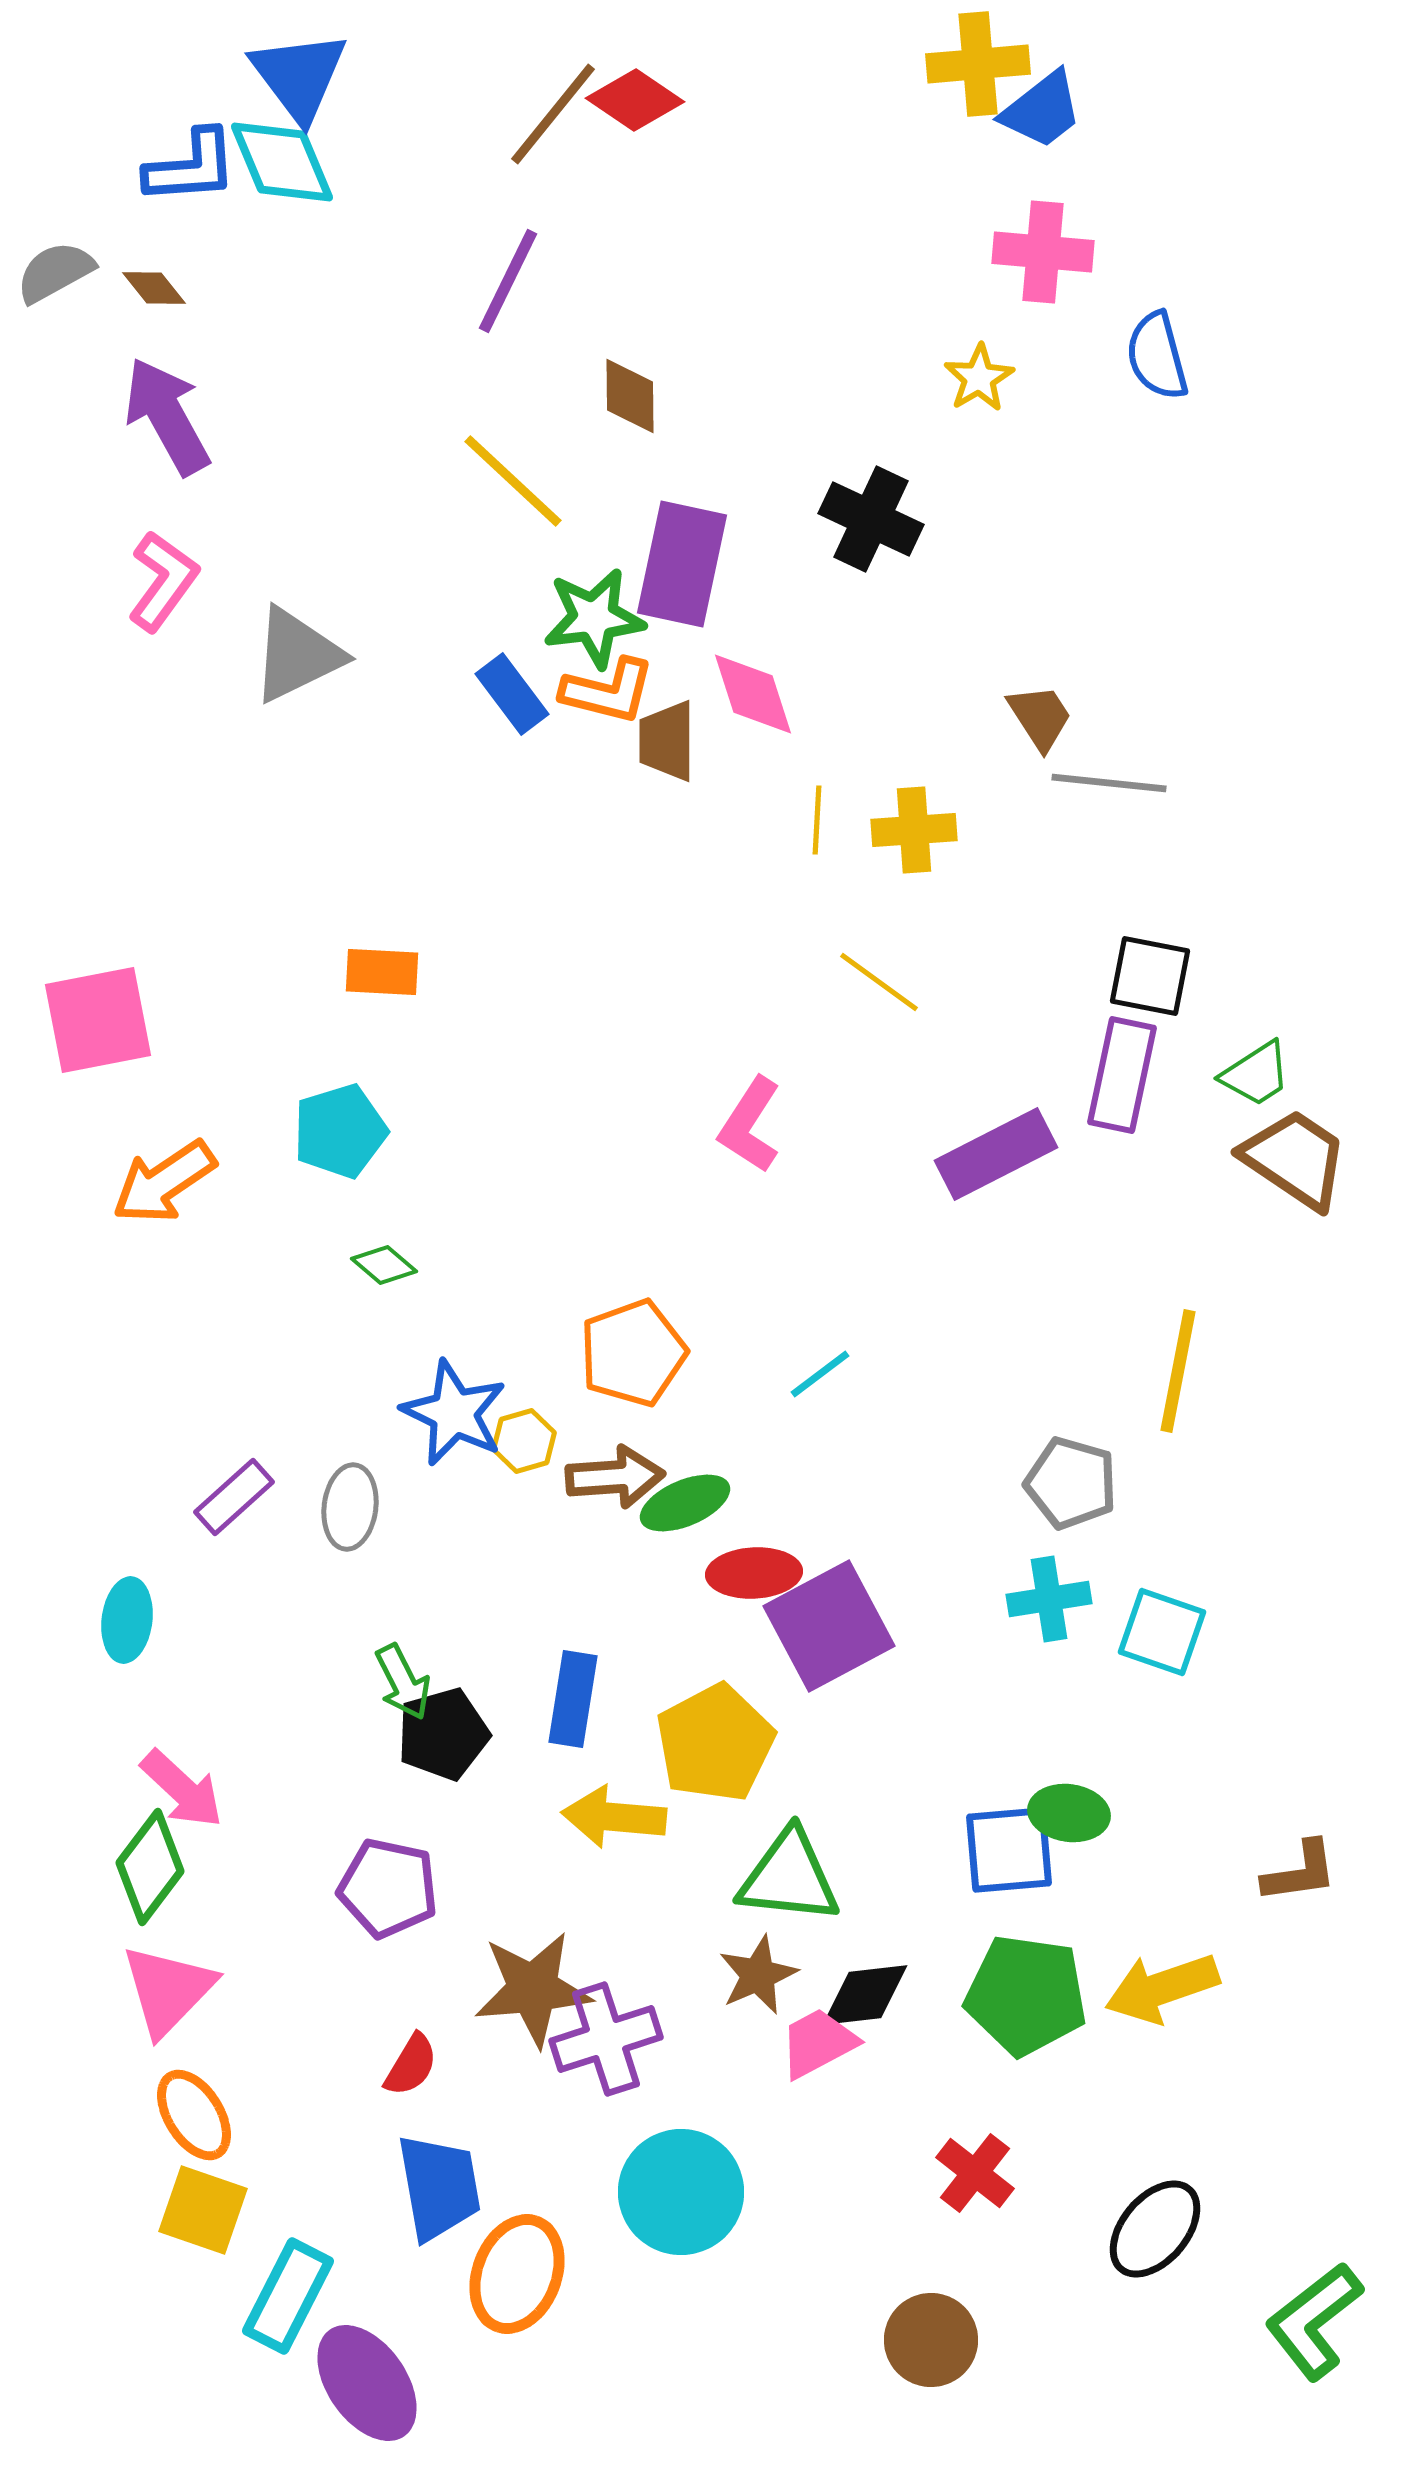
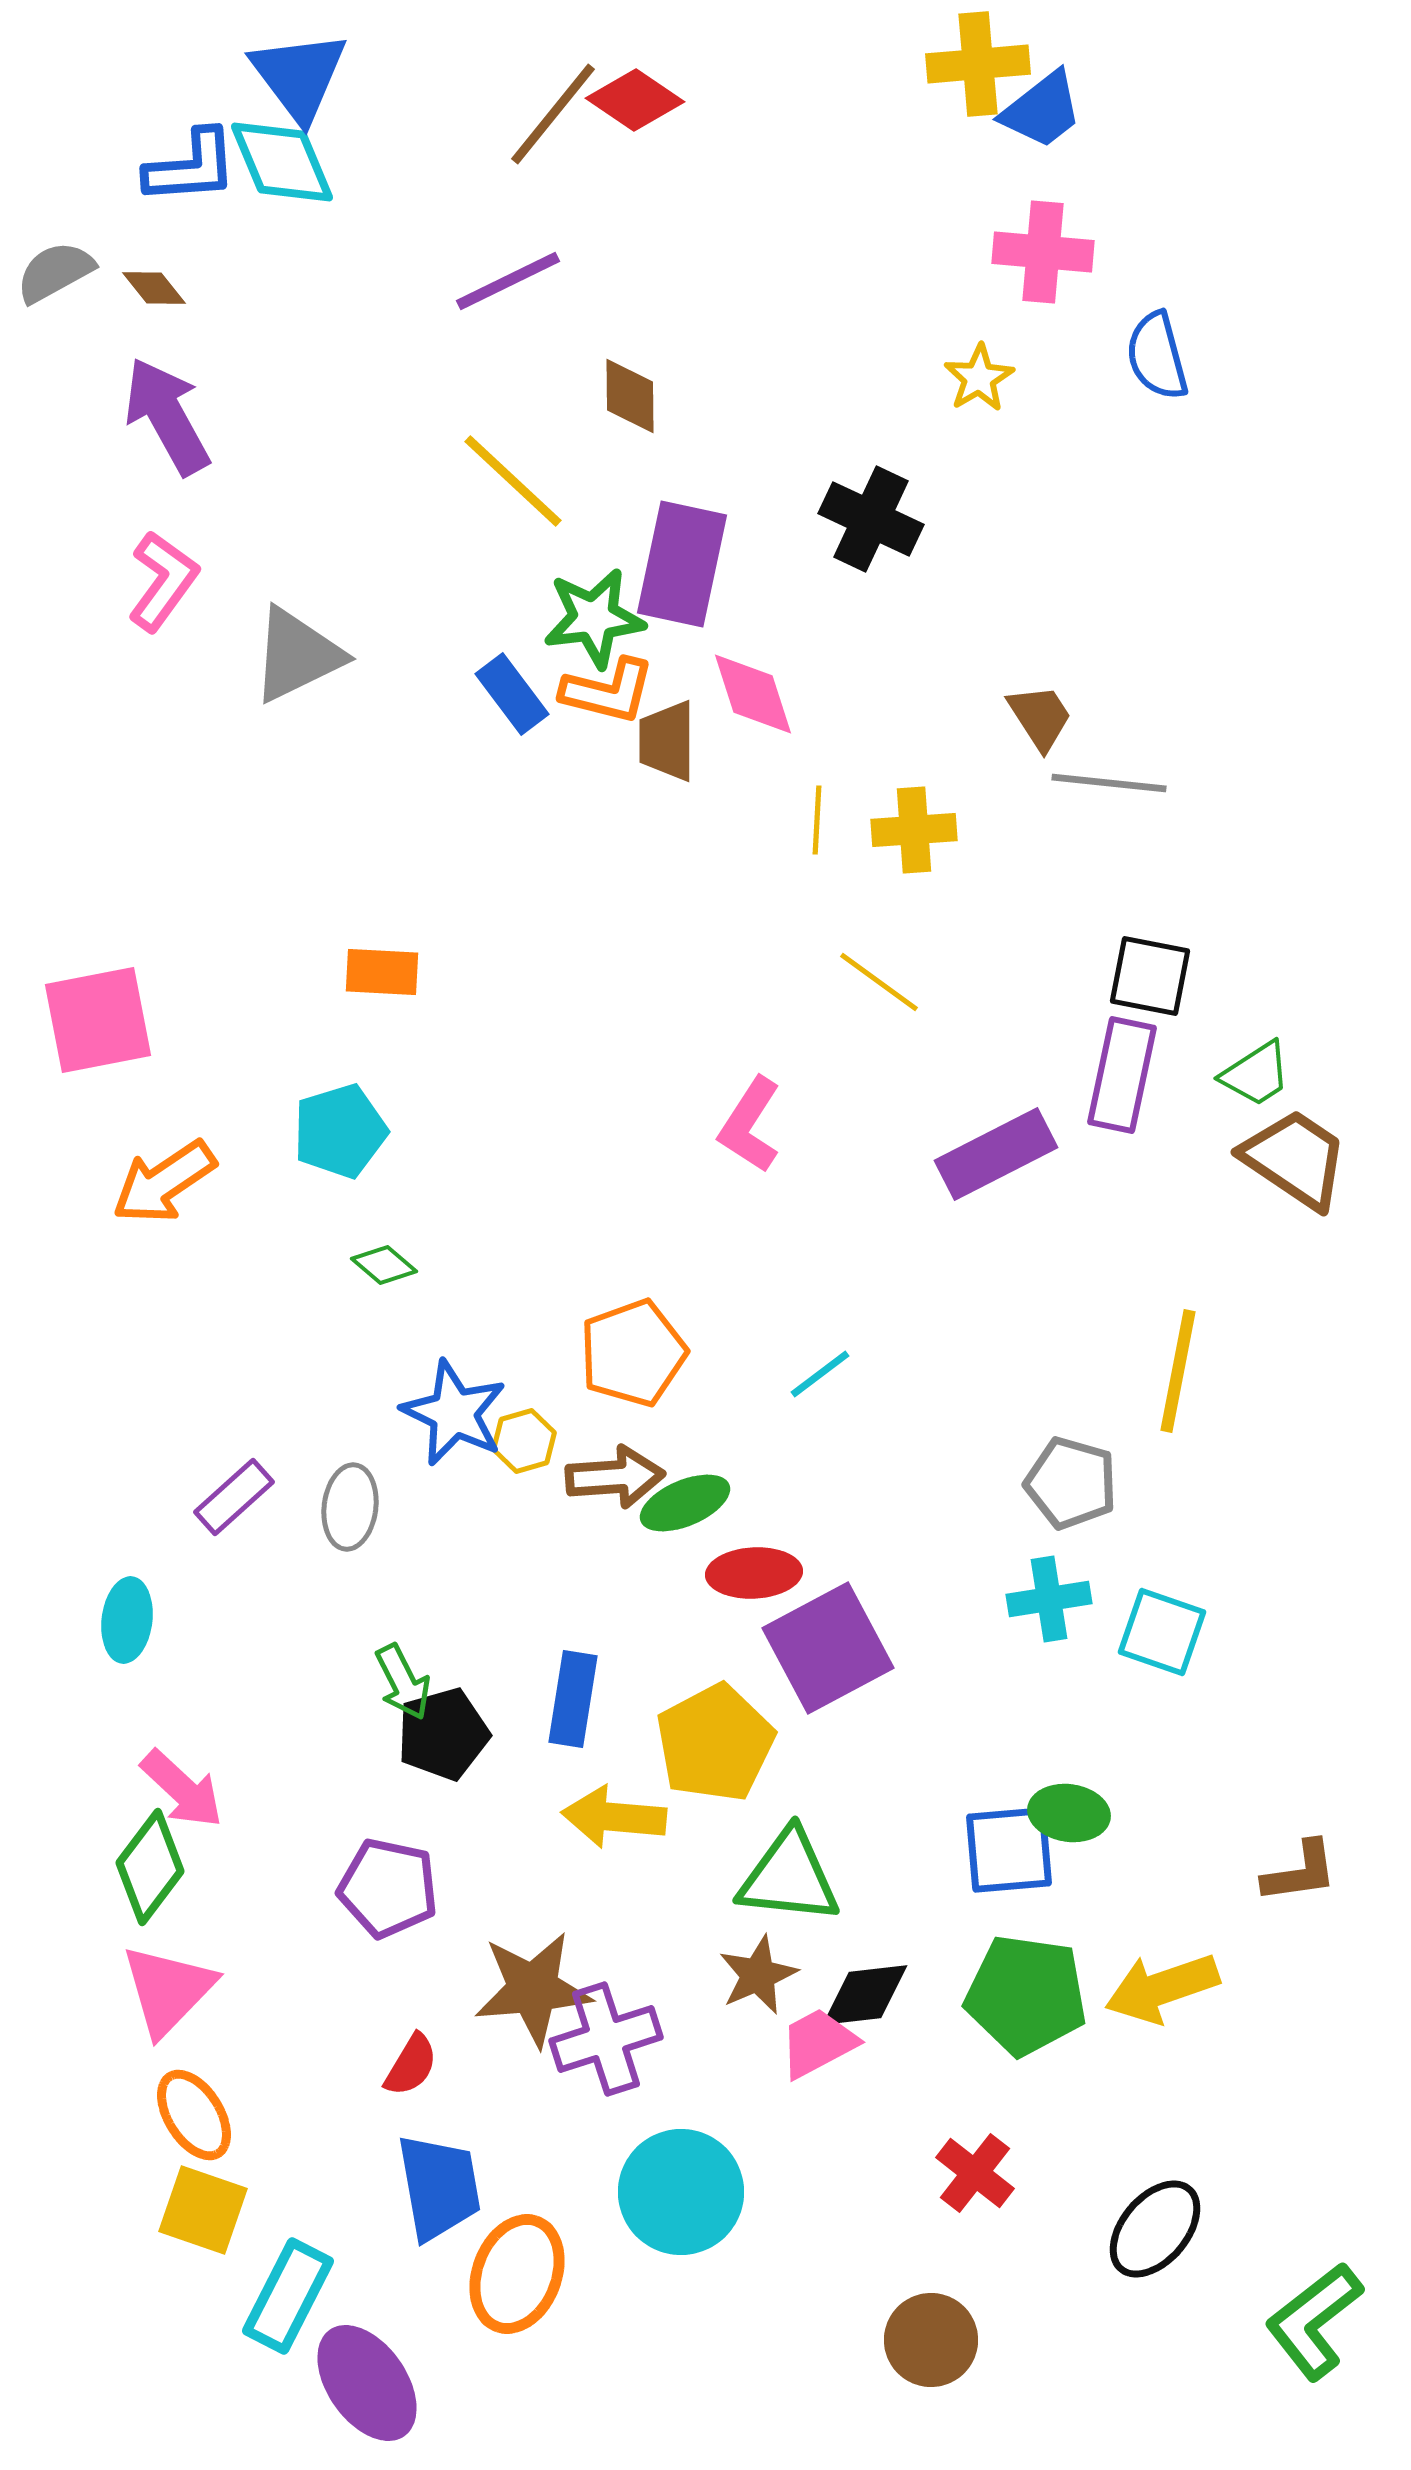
purple line at (508, 281): rotated 38 degrees clockwise
purple square at (829, 1626): moved 1 px left, 22 px down
